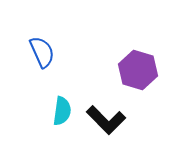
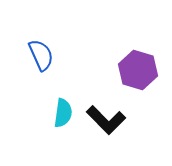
blue semicircle: moved 1 px left, 3 px down
cyan semicircle: moved 1 px right, 2 px down
